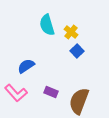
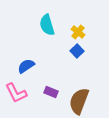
yellow cross: moved 7 px right
pink L-shape: rotated 15 degrees clockwise
